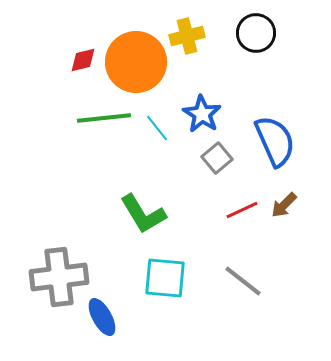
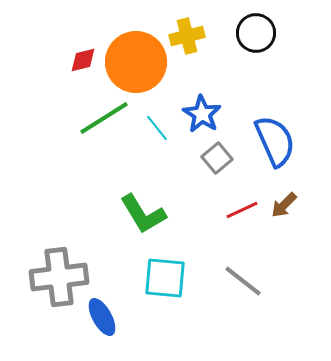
green line: rotated 26 degrees counterclockwise
